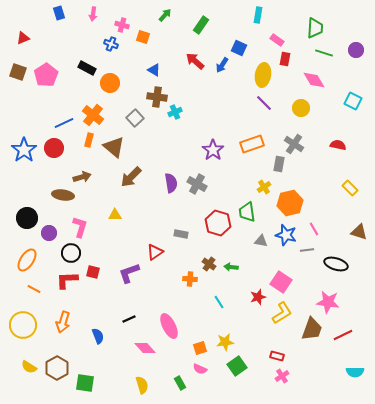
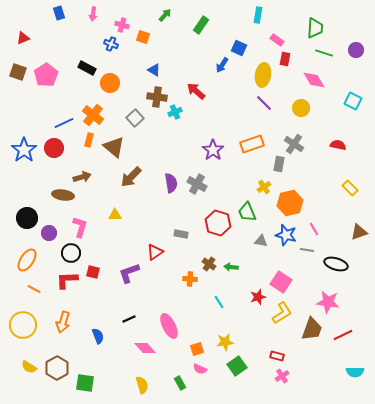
red arrow at (195, 61): moved 1 px right, 30 px down
green trapezoid at (247, 212): rotated 15 degrees counterclockwise
brown triangle at (359, 232): rotated 36 degrees counterclockwise
gray line at (307, 250): rotated 16 degrees clockwise
orange square at (200, 348): moved 3 px left, 1 px down
